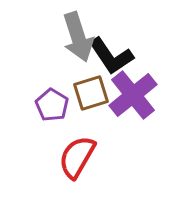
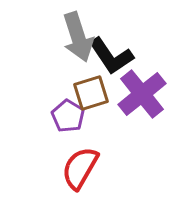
purple cross: moved 9 px right, 1 px up
purple pentagon: moved 16 px right, 11 px down
red semicircle: moved 3 px right, 11 px down
